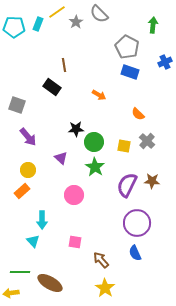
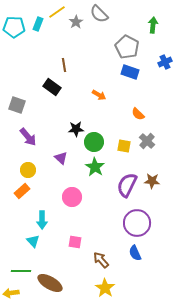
pink circle: moved 2 px left, 2 px down
green line: moved 1 px right, 1 px up
